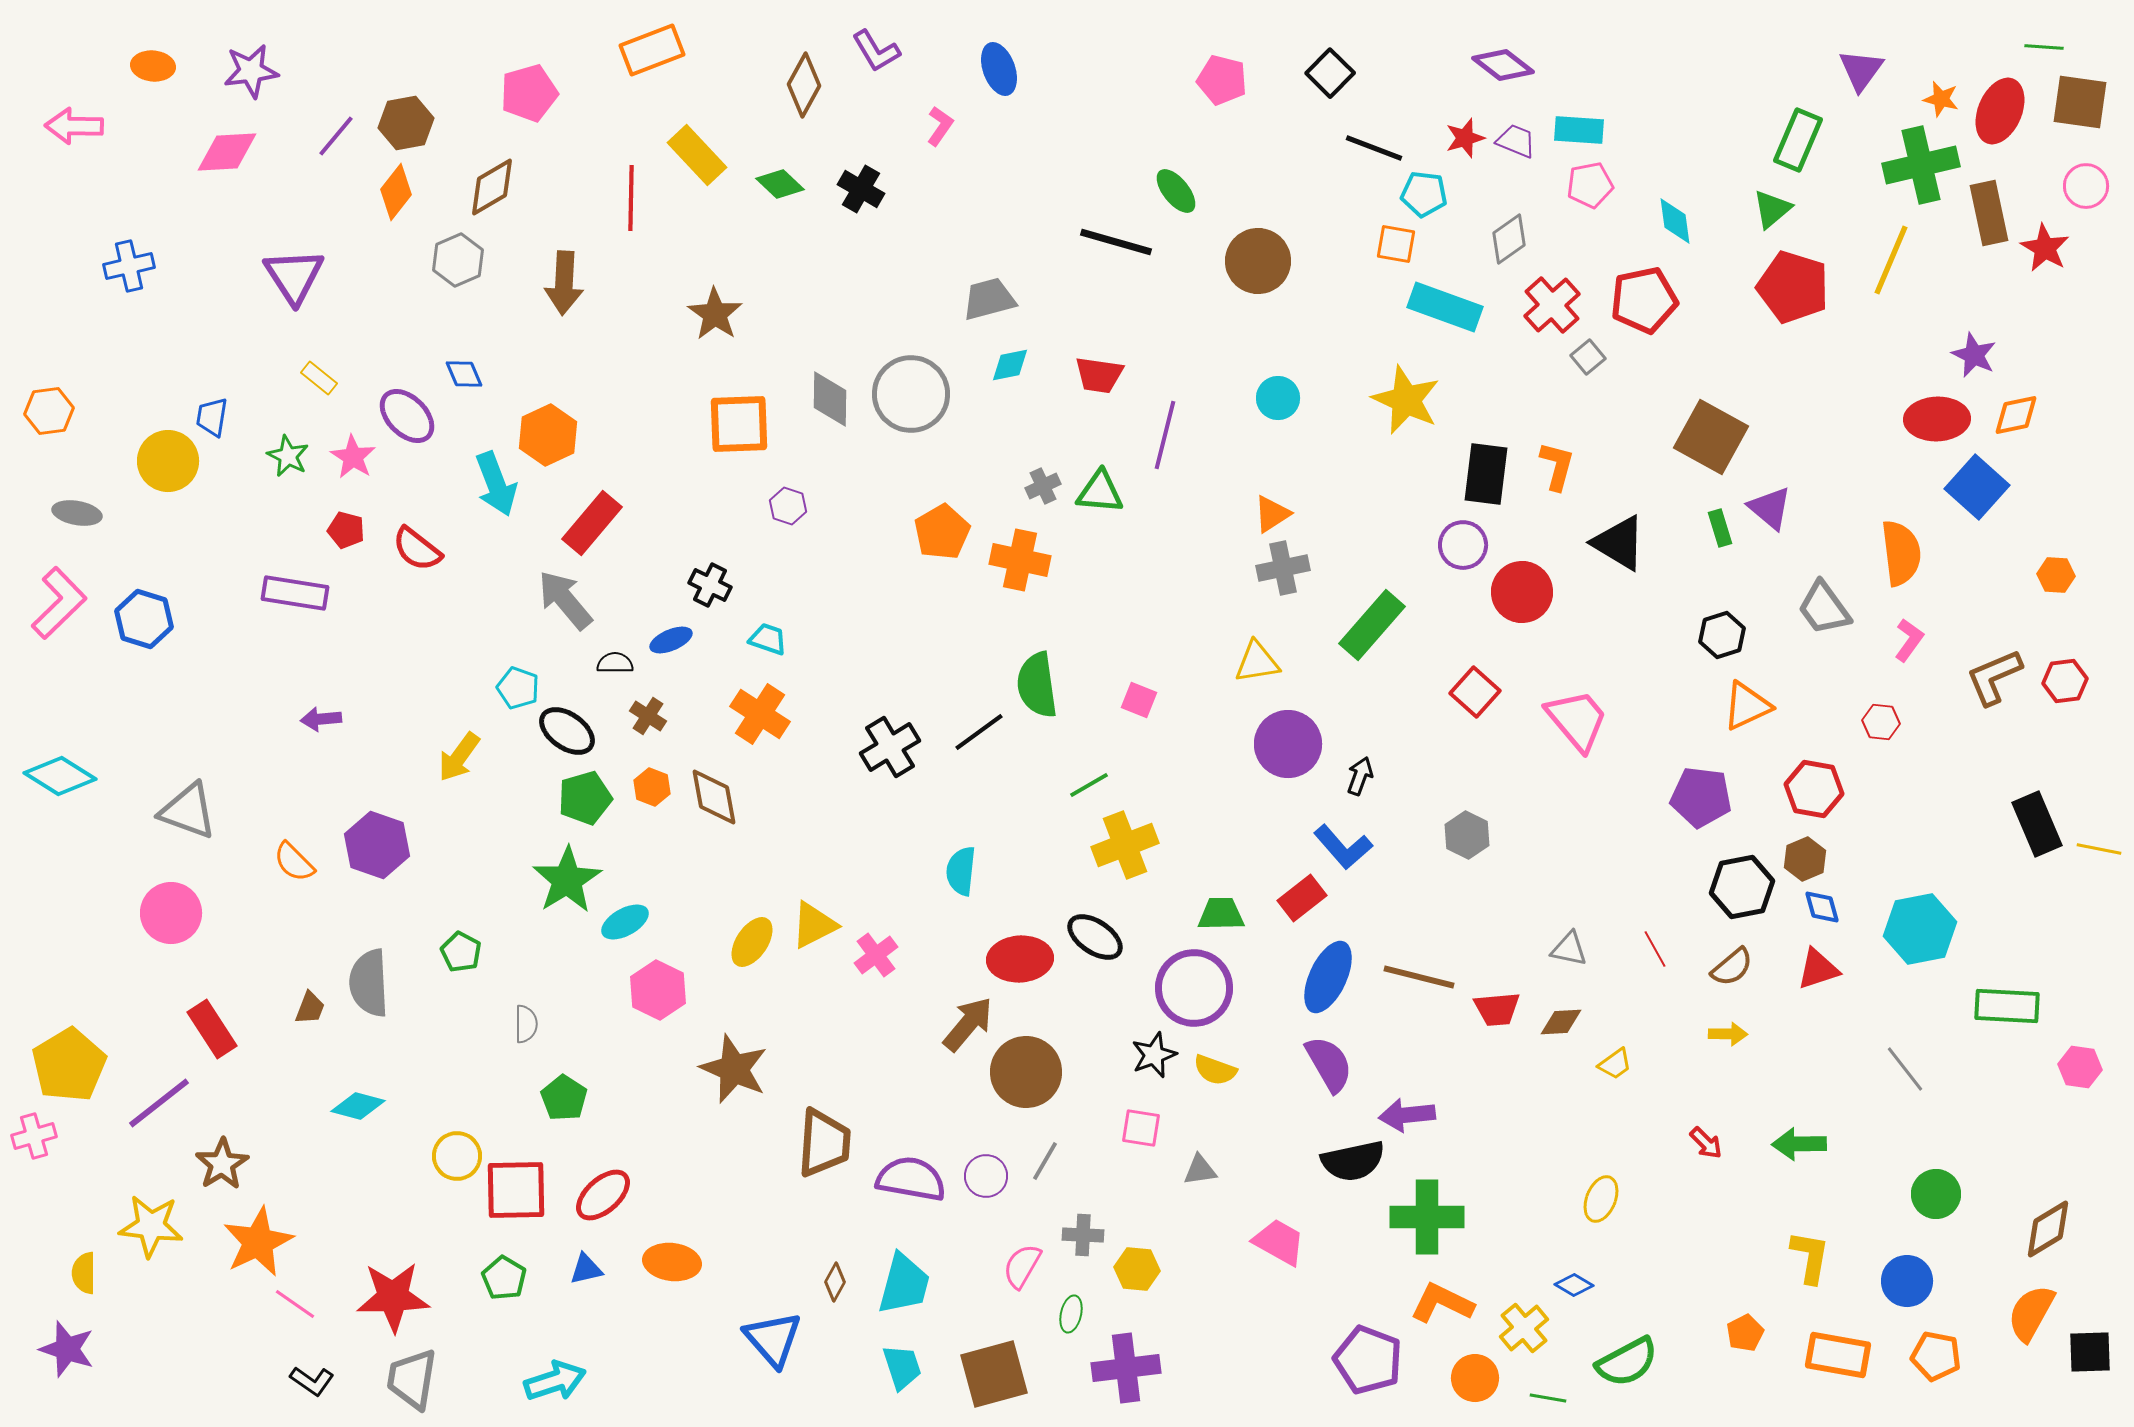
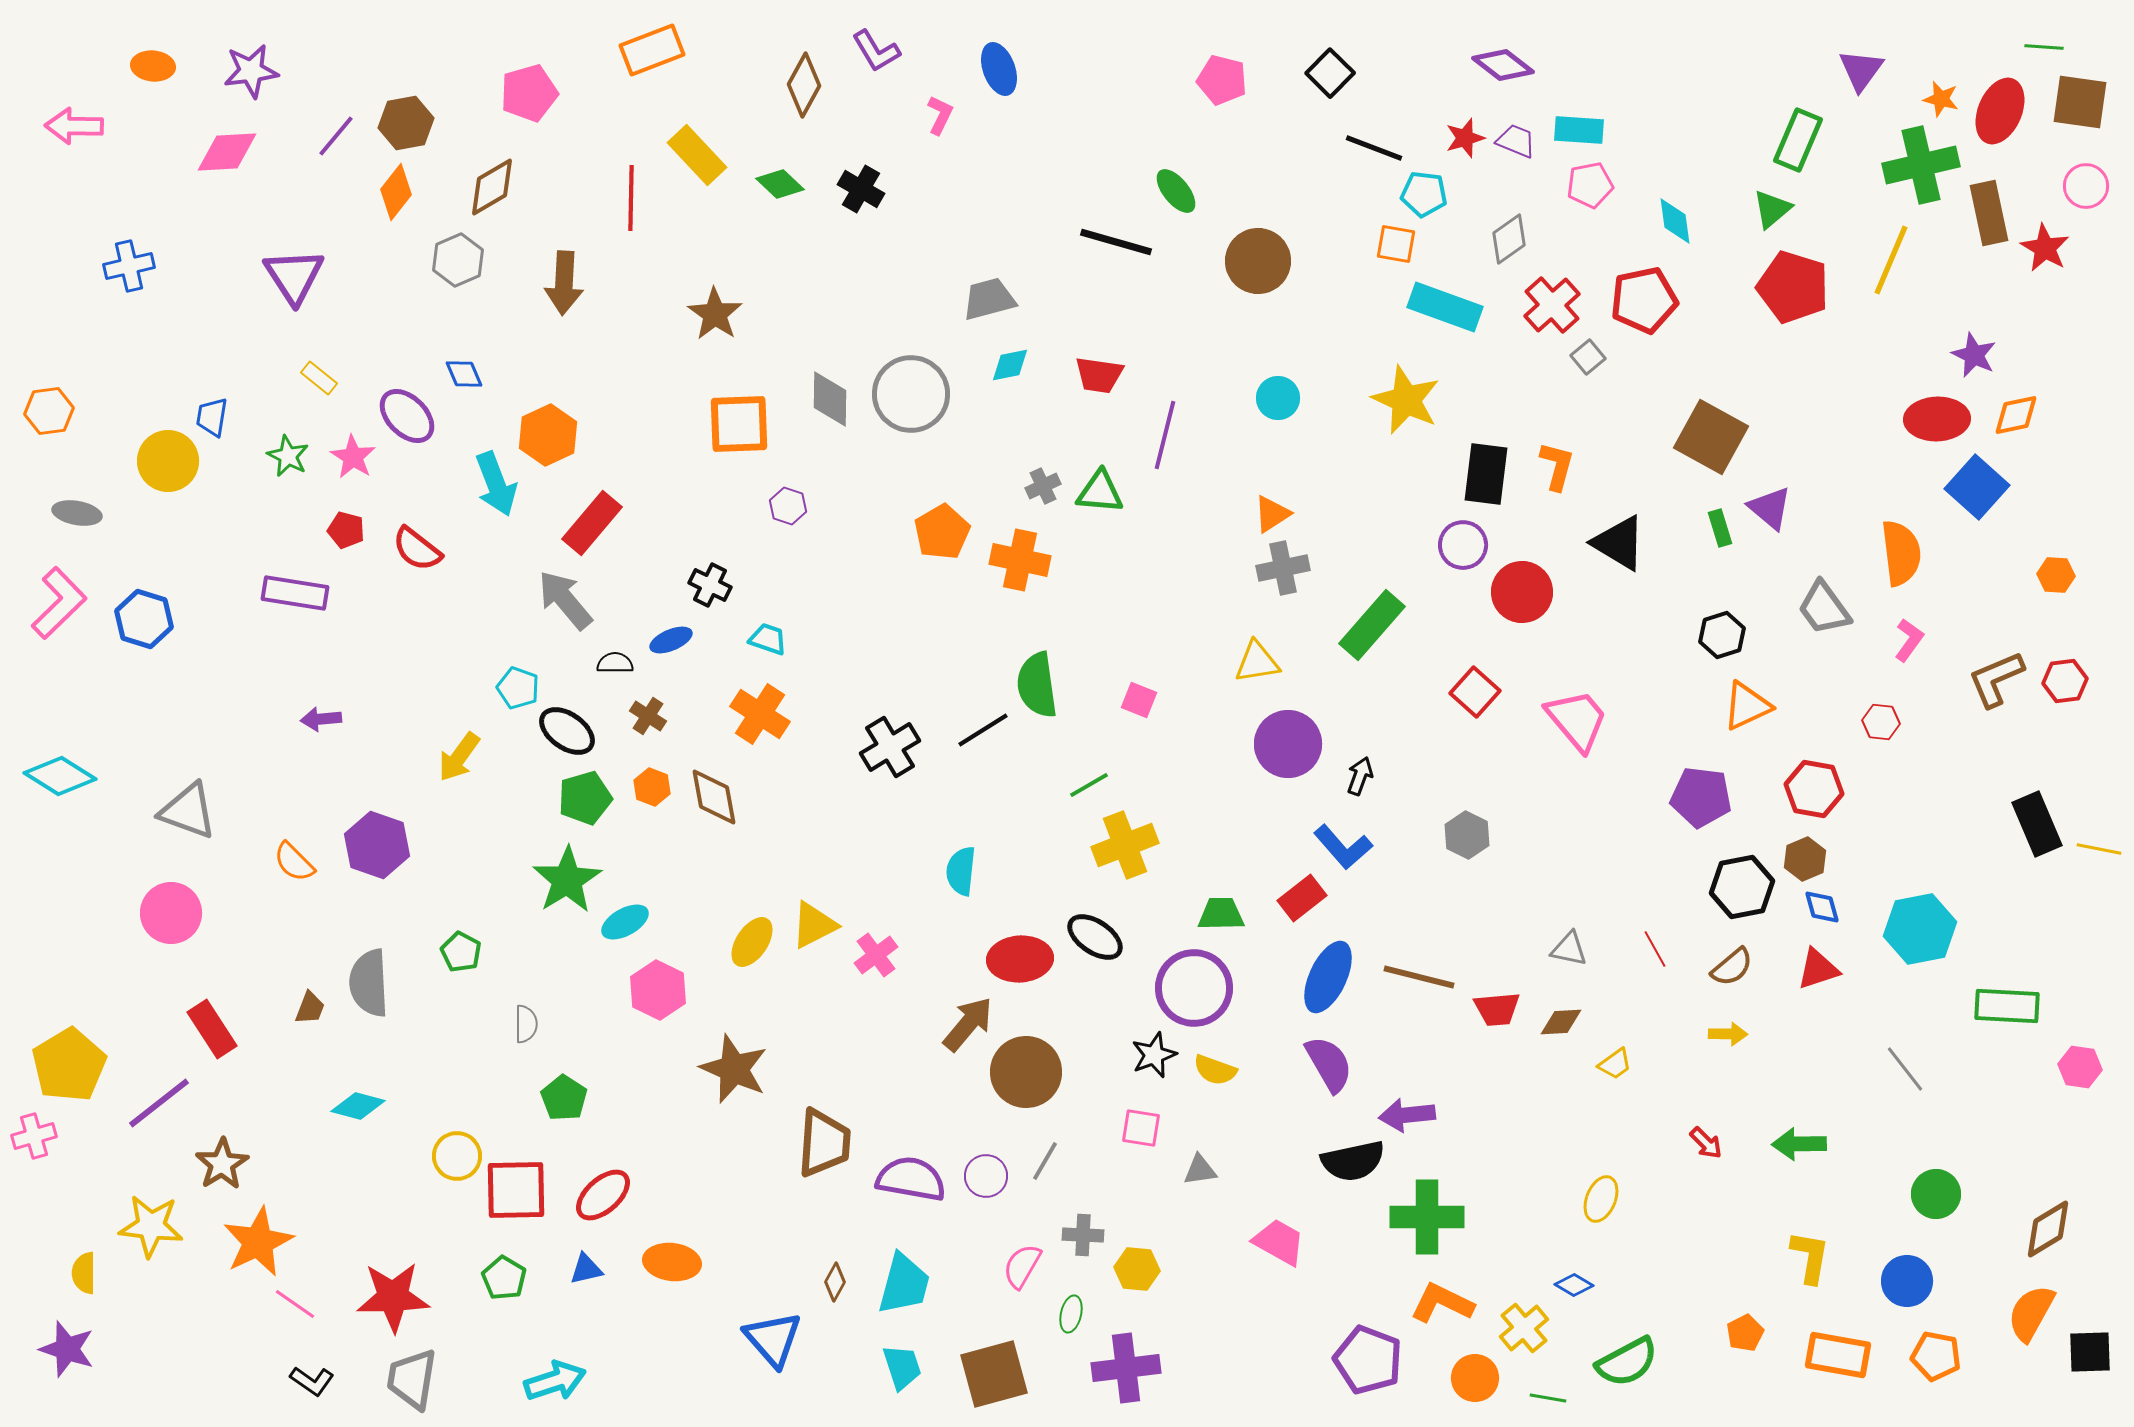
pink L-shape at (940, 126): moved 11 px up; rotated 9 degrees counterclockwise
brown L-shape at (1994, 677): moved 2 px right, 2 px down
black line at (979, 732): moved 4 px right, 2 px up; rotated 4 degrees clockwise
